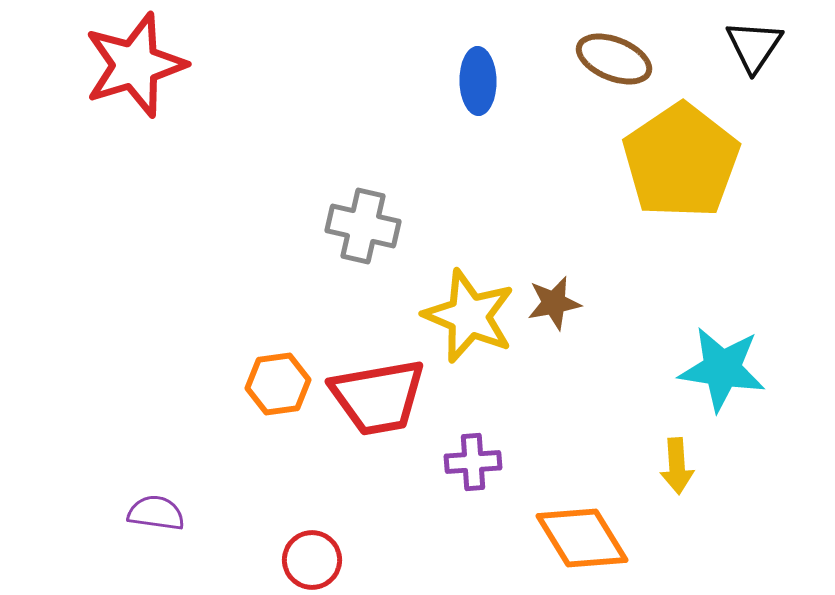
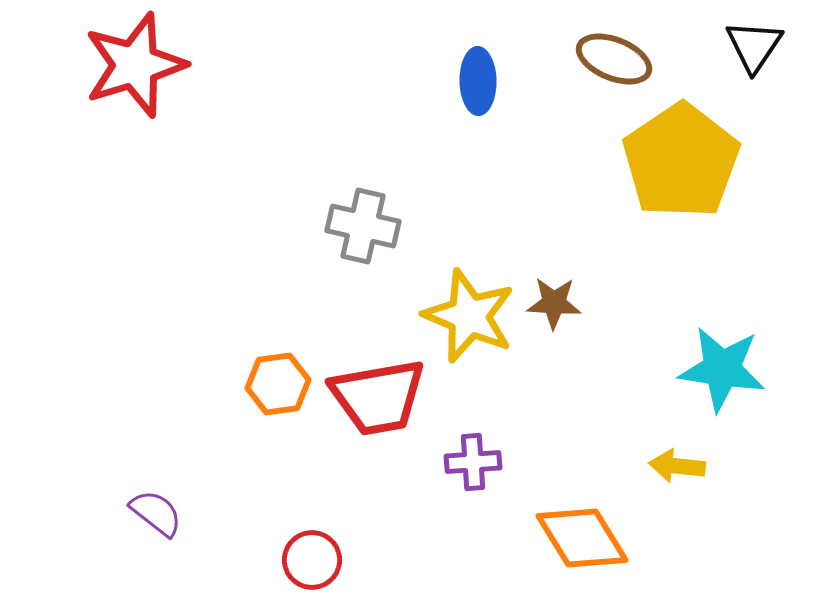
brown star: rotated 14 degrees clockwise
yellow arrow: rotated 100 degrees clockwise
purple semicircle: rotated 30 degrees clockwise
